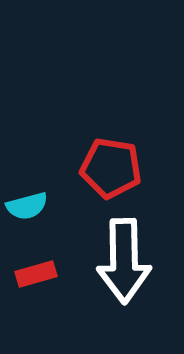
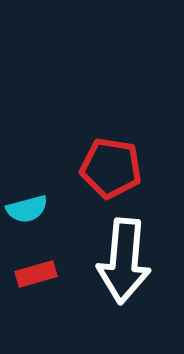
cyan semicircle: moved 3 px down
white arrow: rotated 6 degrees clockwise
